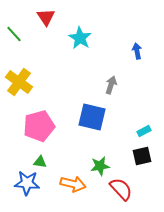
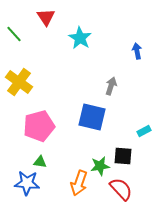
gray arrow: moved 1 px down
black square: moved 19 px left; rotated 18 degrees clockwise
orange arrow: moved 6 px right, 1 px up; rotated 95 degrees clockwise
